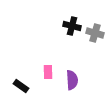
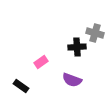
black cross: moved 5 px right, 21 px down; rotated 18 degrees counterclockwise
pink rectangle: moved 7 px left, 10 px up; rotated 56 degrees clockwise
purple semicircle: rotated 114 degrees clockwise
